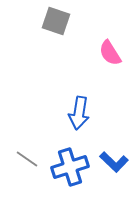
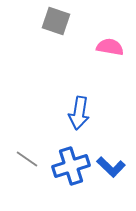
pink semicircle: moved 6 px up; rotated 132 degrees clockwise
blue L-shape: moved 3 px left, 5 px down
blue cross: moved 1 px right, 1 px up
